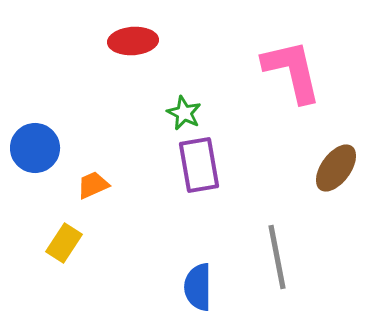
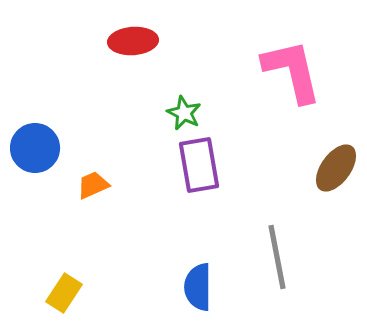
yellow rectangle: moved 50 px down
